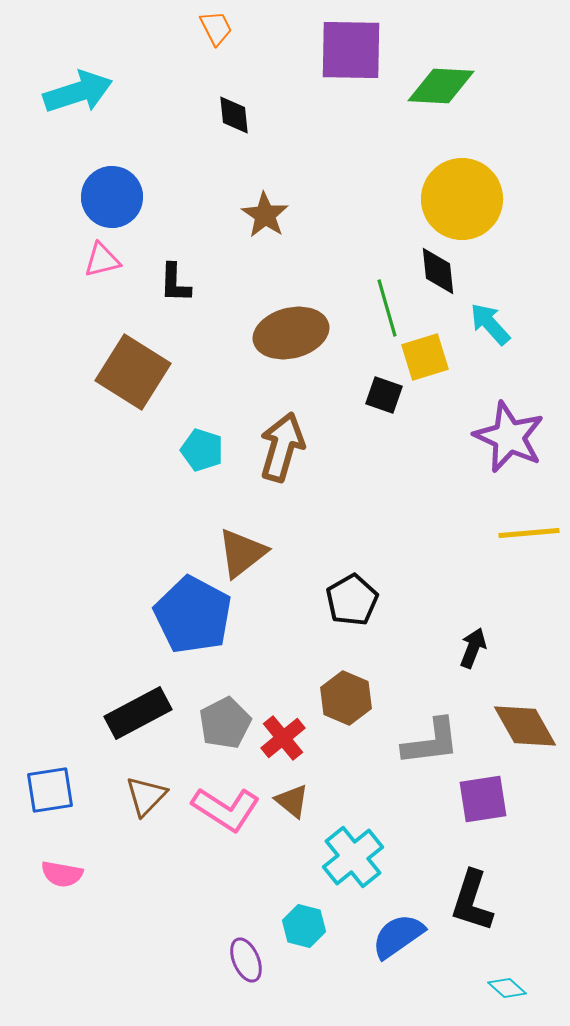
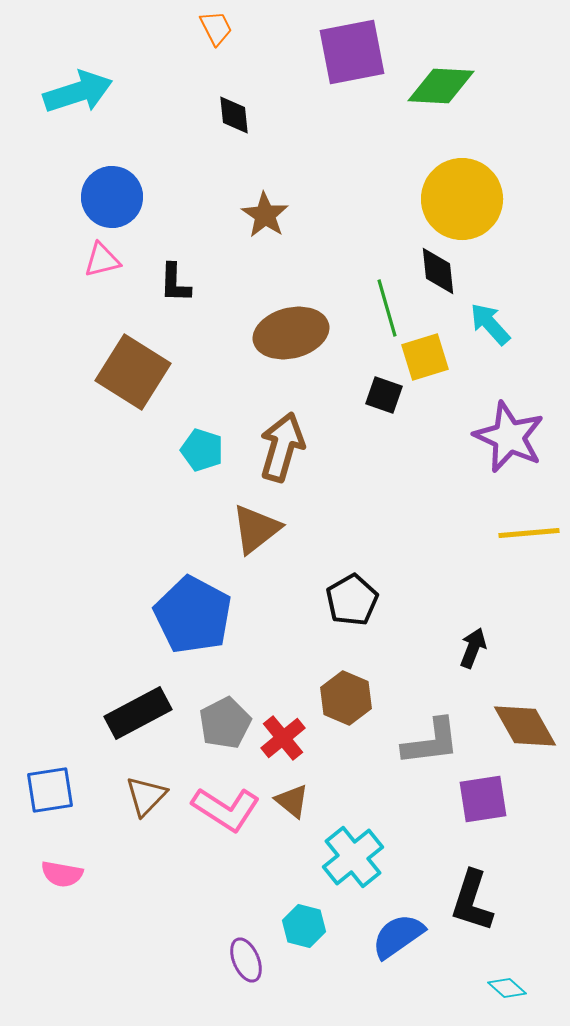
purple square at (351, 50): moved 1 px right, 2 px down; rotated 12 degrees counterclockwise
brown triangle at (242, 553): moved 14 px right, 24 px up
